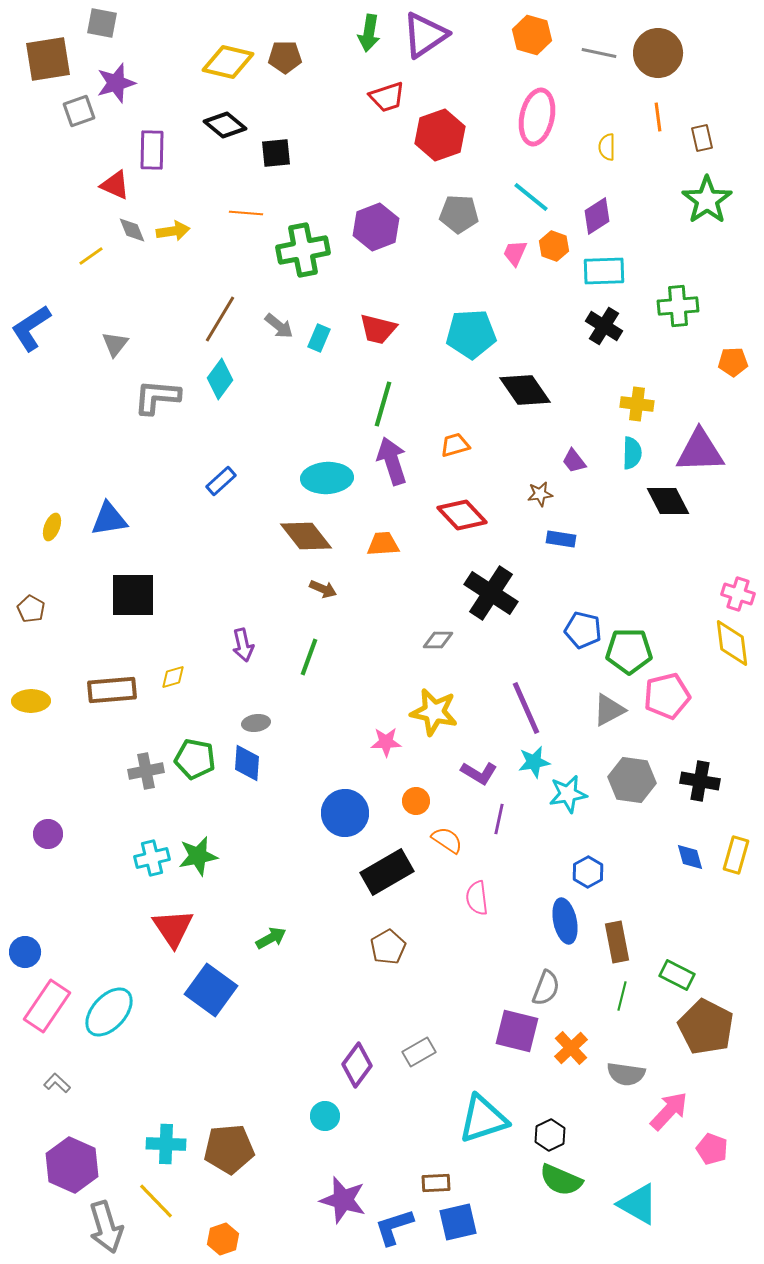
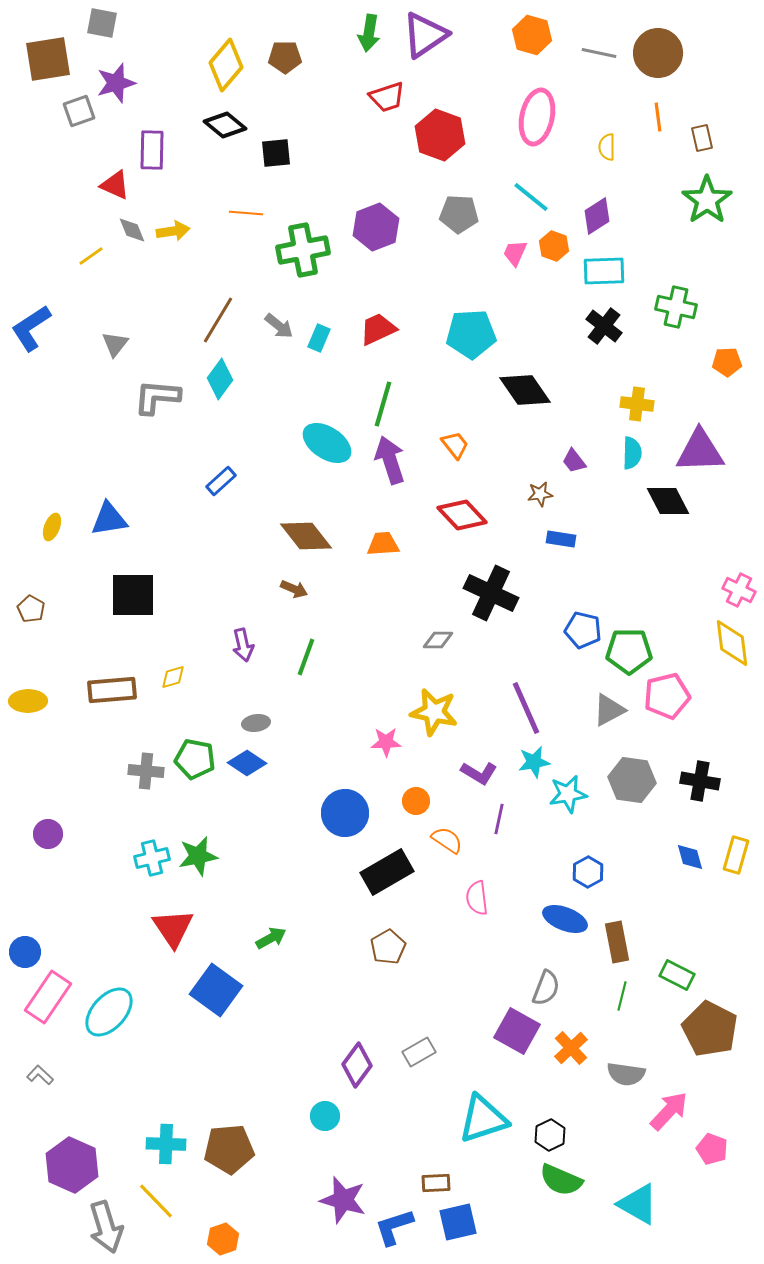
yellow diamond at (228, 62): moved 2 px left, 3 px down; rotated 63 degrees counterclockwise
red hexagon at (440, 135): rotated 21 degrees counterclockwise
green cross at (678, 306): moved 2 px left, 1 px down; rotated 18 degrees clockwise
brown line at (220, 319): moved 2 px left, 1 px down
black cross at (604, 326): rotated 6 degrees clockwise
red trapezoid at (378, 329): rotated 141 degrees clockwise
orange pentagon at (733, 362): moved 6 px left
orange trapezoid at (455, 445): rotated 68 degrees clockwise
purple arrow at (392, 461): moved 2 px left, 1 px up
cyan ellipse at (327, 478): moved 35 px up; rotated 36 degrees clockwise
brown arrow at (323, 589): moved 29 px left
black cross at (491, 593): rotated 8 degrees counterclockwise
pink cross at (738, 594): moved 1 px right, 4 px up; rotated 8 degrees clockwise
green line at (309, 657): moved 3 px left
yellow ellipse at (31, 701): moved 3 px left
blue diamond at (247, 763): rotated 60 degrees counterclockwise
gray cross at (146, 771): rotated 16 degrees clockwise
blue ellipse at (565, 921): moved 2 px up; rotated 57 degrees counterclockwise
blue square at (211, 990): moved 5 px right
pink rectangle at (47, 1006): moved 1 px right, 9 px up
brown pentagon at (706, 1027): moved 4 px right, 2 px down
purple square at (517, 1031): rotated 15 degrees clockwise
gray L-shape at (57, 1083): moved 17 px left, 8 px up
